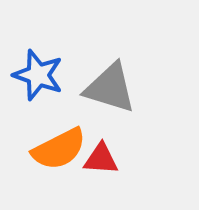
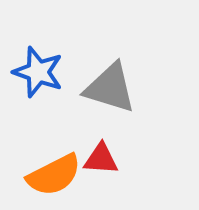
blue star: moved 3 px up
orange semicircle: moved 5 px left, 26 px down
